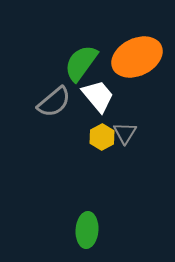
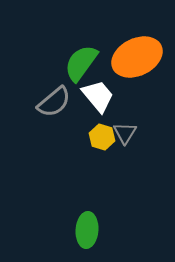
yellow hexagon: rotated 15 degrees counterclockwise
